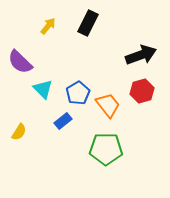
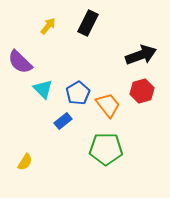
yellow semicircle: moved 6 px right, 30 px down
